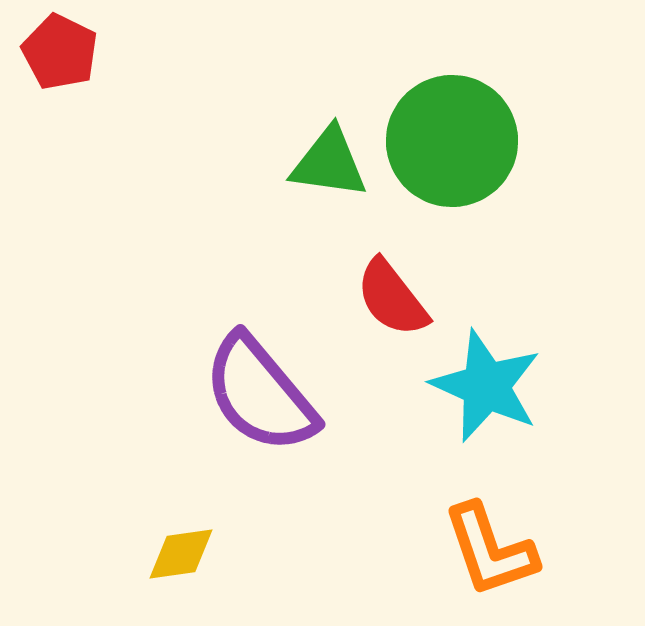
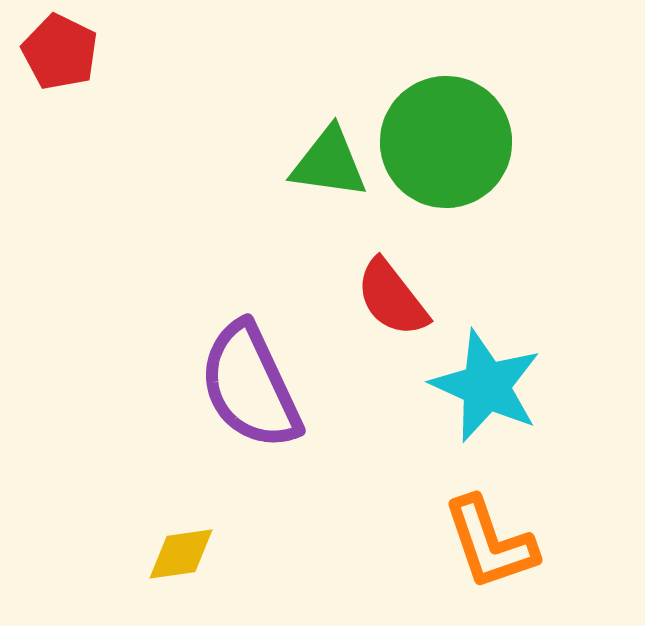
green circle: moved 6 px left, 1 px down
purple semicircle: moved 10 px left, 8 px up; rotated 15 degrees clockwise
orange L-shape: moved 7 px up
